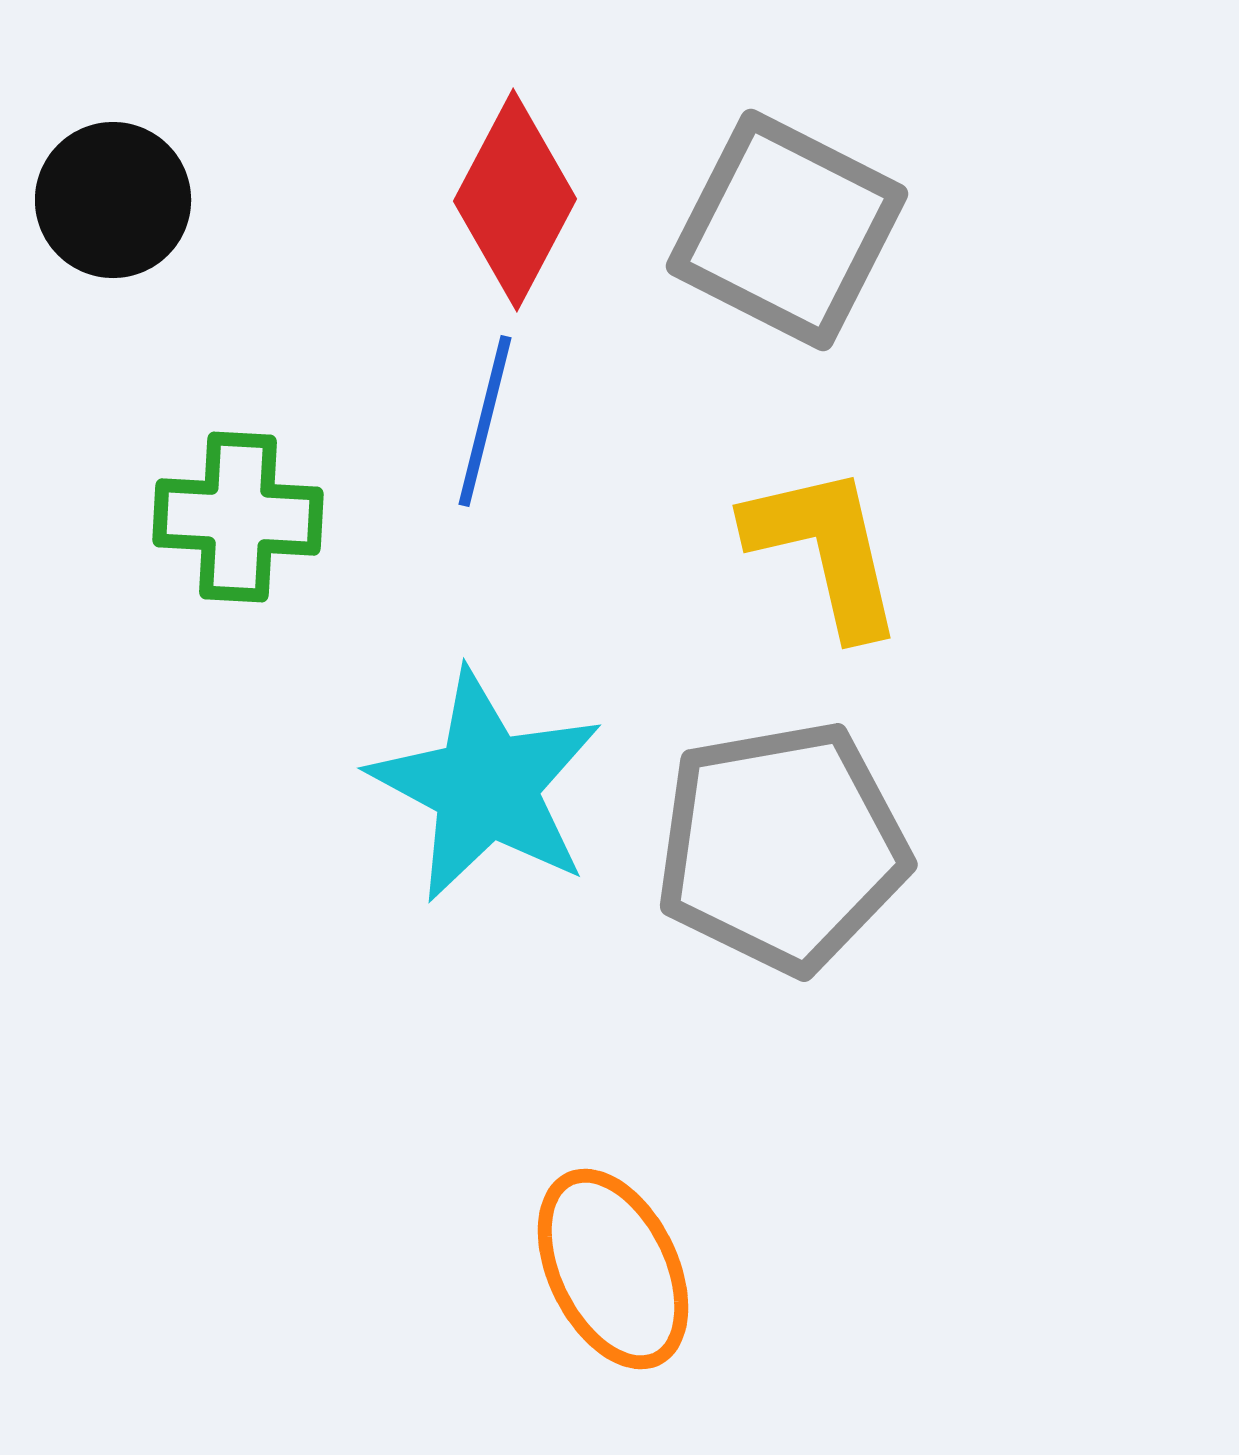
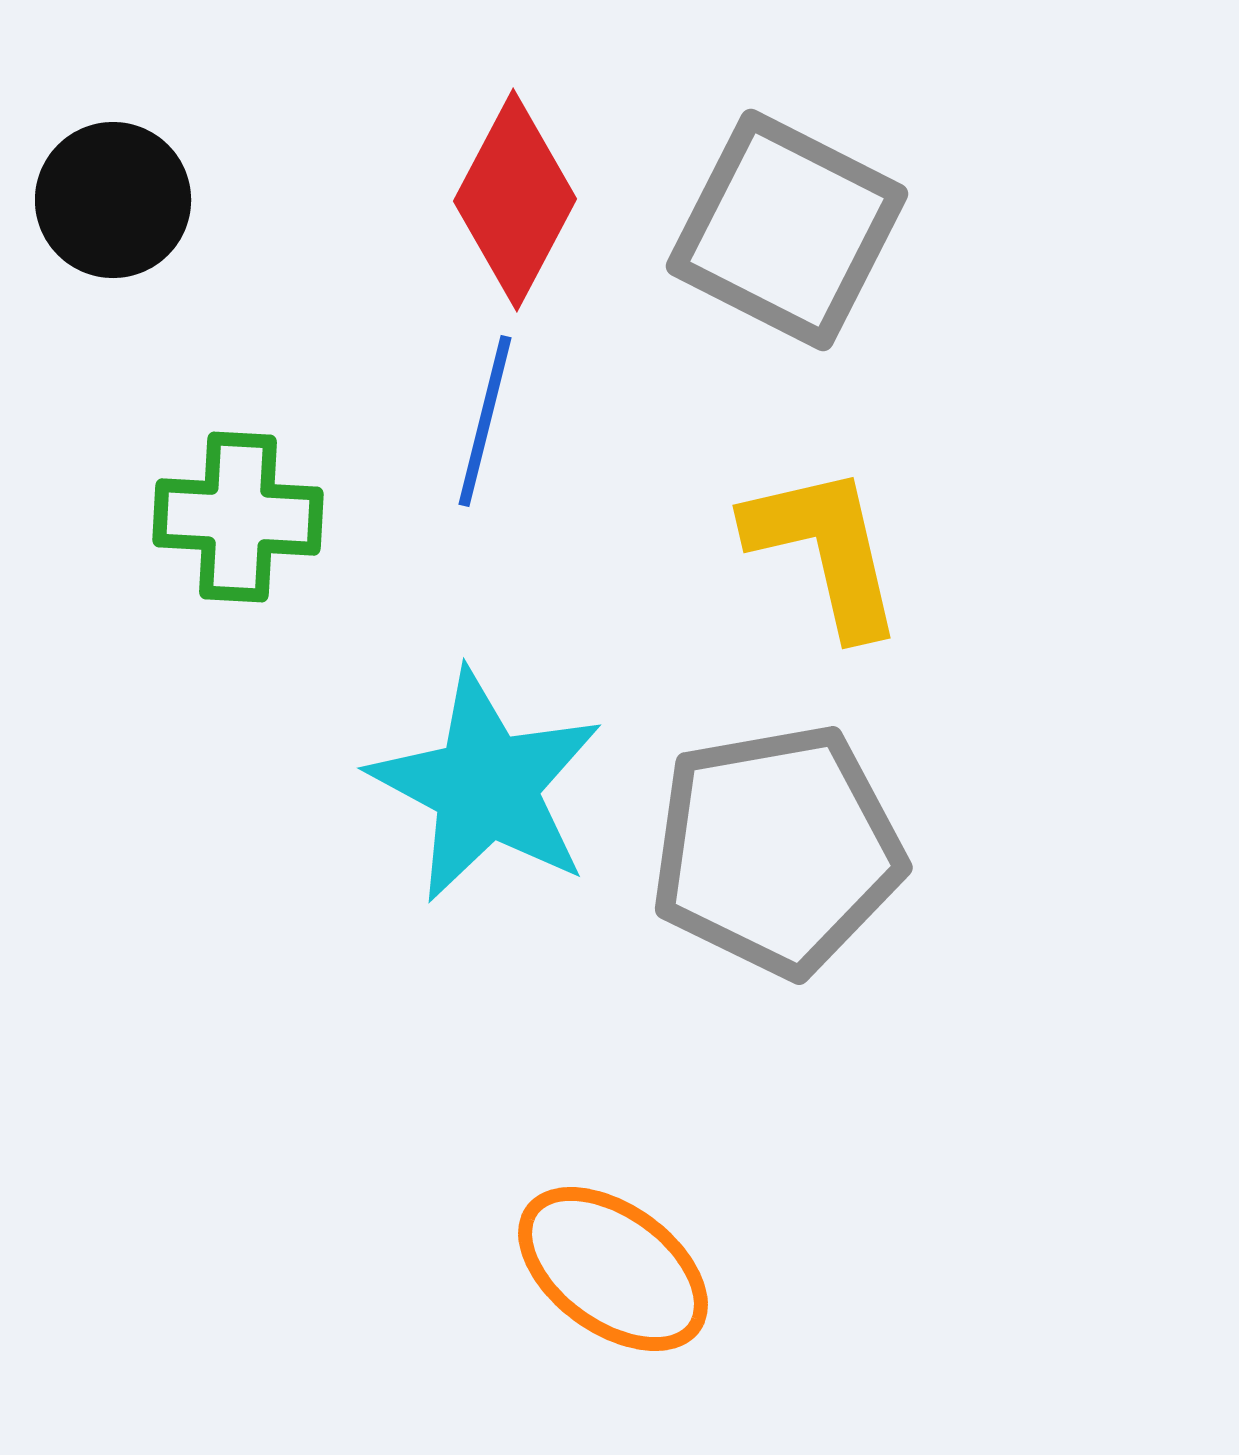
gray pentagon: moved 5 px left, 3 px down
orange ellipse: rotated 28 degrees counterclockwise
